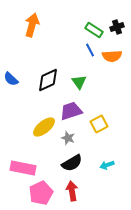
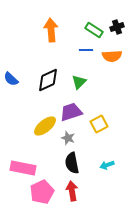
orange arrow: moved 19 px right, 5 px down; rotated 20 degrees counterclockwise
blue line: moved 4 px left; rotated 64 degrees counterclockwise
green triangle: rotated 21 degrees clockwise
purple trapezoid: moved 1 px down
yellow ellipse: moved 1 px right, 1 px up
black semicircle: rotated 110 degrees clockwise
pink pentagon: moved 1 px right, 1 px up
